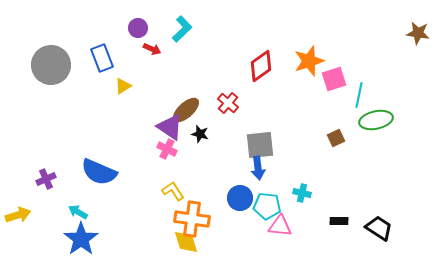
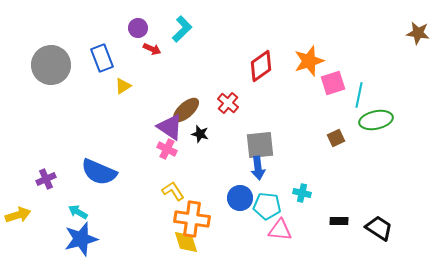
pink square: moved 1 px left, 4 px down
pink triangle: moved 4 px down
blue star: rotated 20 degrees clockwise
